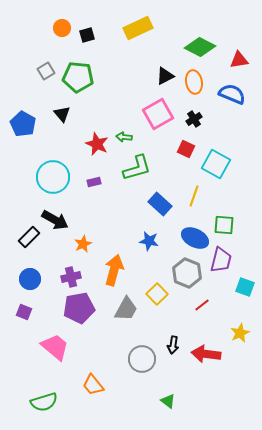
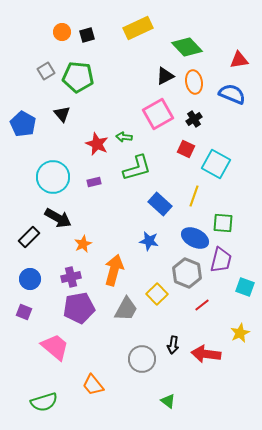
orange circle at (62, 28): moved 4 px down
green diamond at (200, 47): moved 13 px left; rotated 20 degrees clockwise
black arrow at (55, 220): moved 3 px right, 2 px up
green square at (224, 225): moved 1 px left, 2 px up
